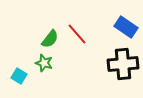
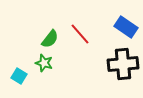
red line: moved 3 px right
